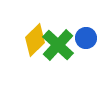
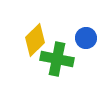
green cross: moved 1 px left, 14 px down; rotated 32 degrees counterclockwise
